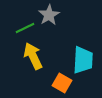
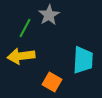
green line: rotated 36 degrees counterclockwise
yellow arrow: moved 12 px left; rotated 72 degrees counterclockwise
orange square: moved 10 px left, 1 px up
